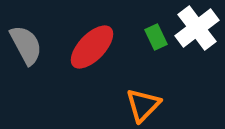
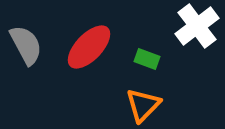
white cross: moved 2 px up
green rectangle: moved 9 px left, 22 px down; rotated 45 degrees counterclockwise
red ellipse: moved 3 px left
